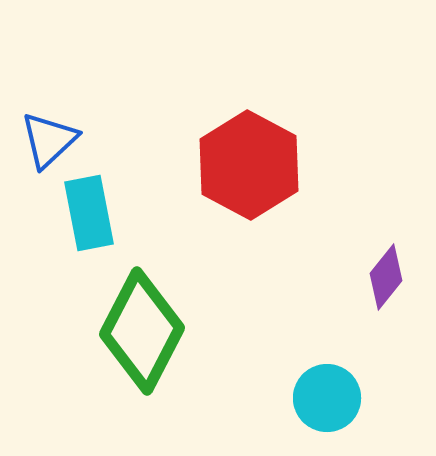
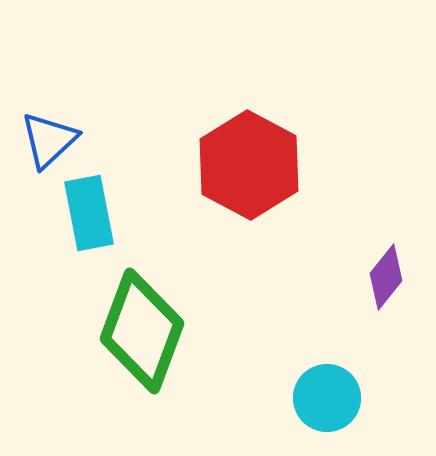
green diamond: rotated 7 degrees counterclockwise
